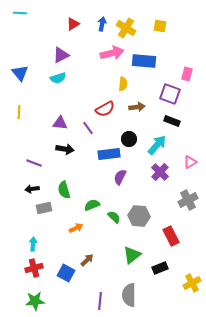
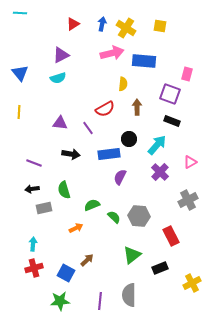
brown arrow at (137, 107): rotated 84 degrees counterclockwise
black arrow at (65, 149): moved 6 px right, 5 px down
green star at (35, 301): moved 25 px right
